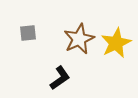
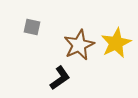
gray square: moved 4 px right, 6 px up; rotated 18 degrees clockwise
brown star: moved 6 px down
